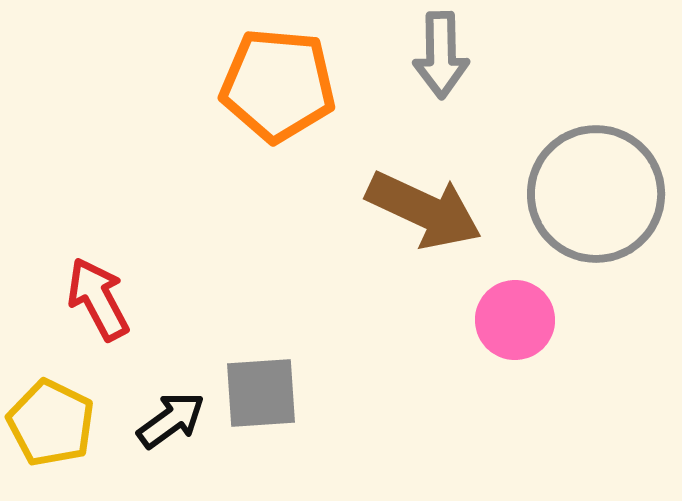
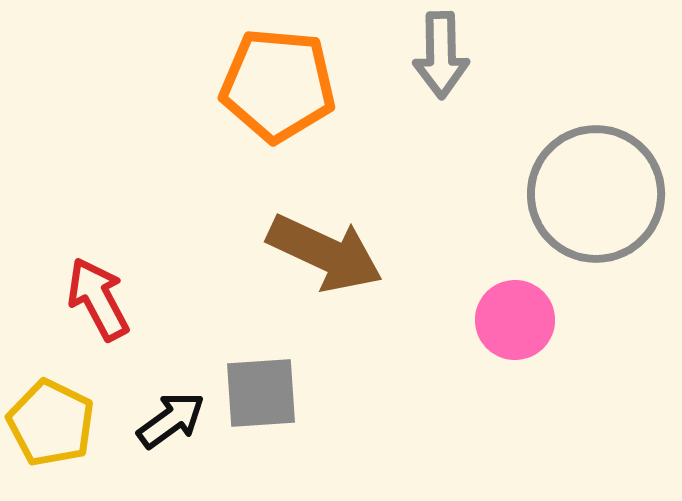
brown arrow: moved 99 px left, 43 px down
